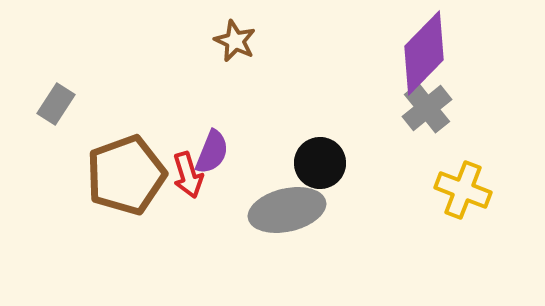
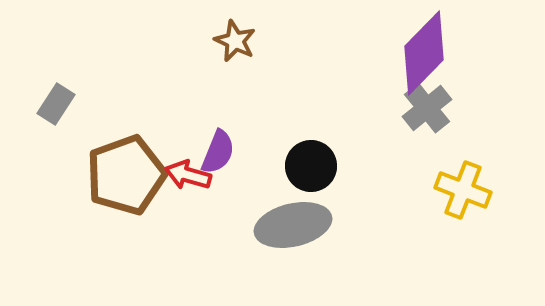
purple semicircle: moved 6 px right
black circle: moved 9 px left, 3 px down
red arrow: rotated 123 degrees clockwise
gray ellipse: moved 6 px right, 15 px down
